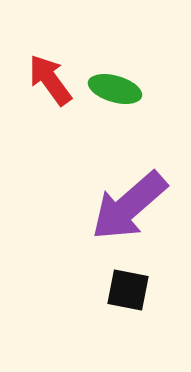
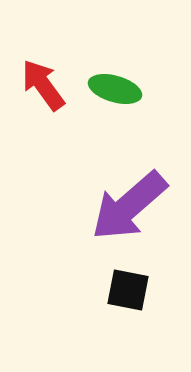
red arrow: moved 7 px left, 5 px down
